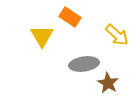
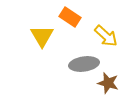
yellow arrow: moved 11 px left, 1 px down
brown star: rotated 15 degrees counterclockwise
